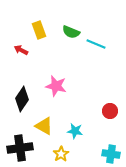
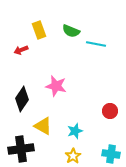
green semicircle: moved 1 px up
cyan line: rotated 12 degrees counterclockwise
red arrow: rotated 48 degrees counterclockwise
yellow triangle: moved 1 px left
cyan star: rotated 28 degrees counterclockwise
black cross: moved 1 px right, 1 px down
yellow star: moved 12 px right, 2 px down
